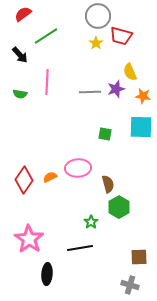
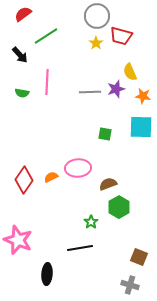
gray circle: moved 1 px left
green semicircle: moved 2 px right, 1 px up
orange semicircle: moved 1 px right
brown semicircle: rotated 96 degrees counterclockwise
pink star: moved 11 px left, 1 px down; rotated 12 degrees counterclockwise
brown square: rotated 24 degrees clockwise
